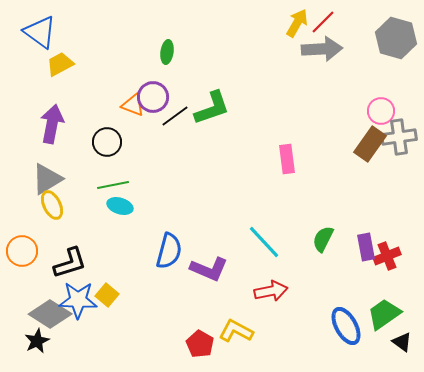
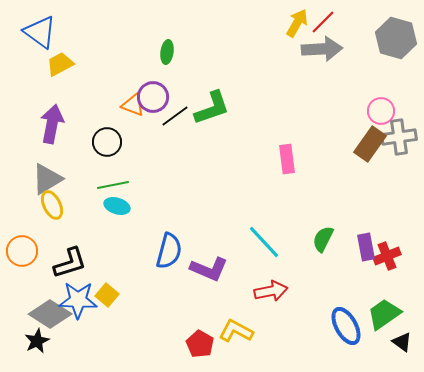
cyan ellipse: moved 3 px left
